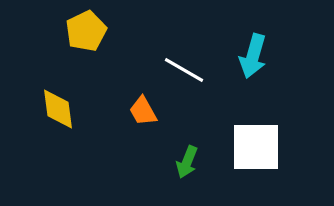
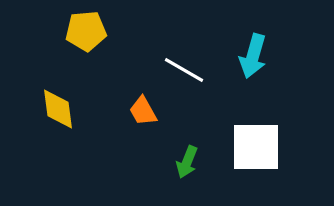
yellow pentagon: rotated 21 degrees clockwise
